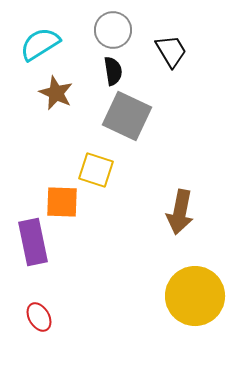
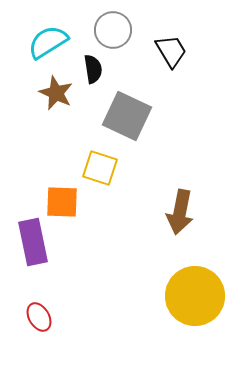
cyan semicircle: moved 8 px right, 2 px up
black semicircle: moved 20 px left, 2 px up
yellow square: moved 4 px right, 2 px up
